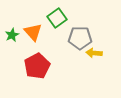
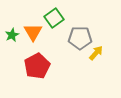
green square: moved 3 px left
orange triangle: rotated 12 degrees clockwise
yellow arrow: moved 2 px right; rotated 126 degrees clockwise
